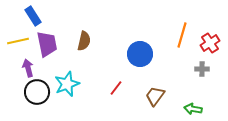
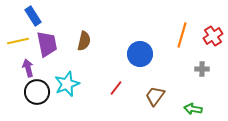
red cross: moved 3 px right, 7 px up
